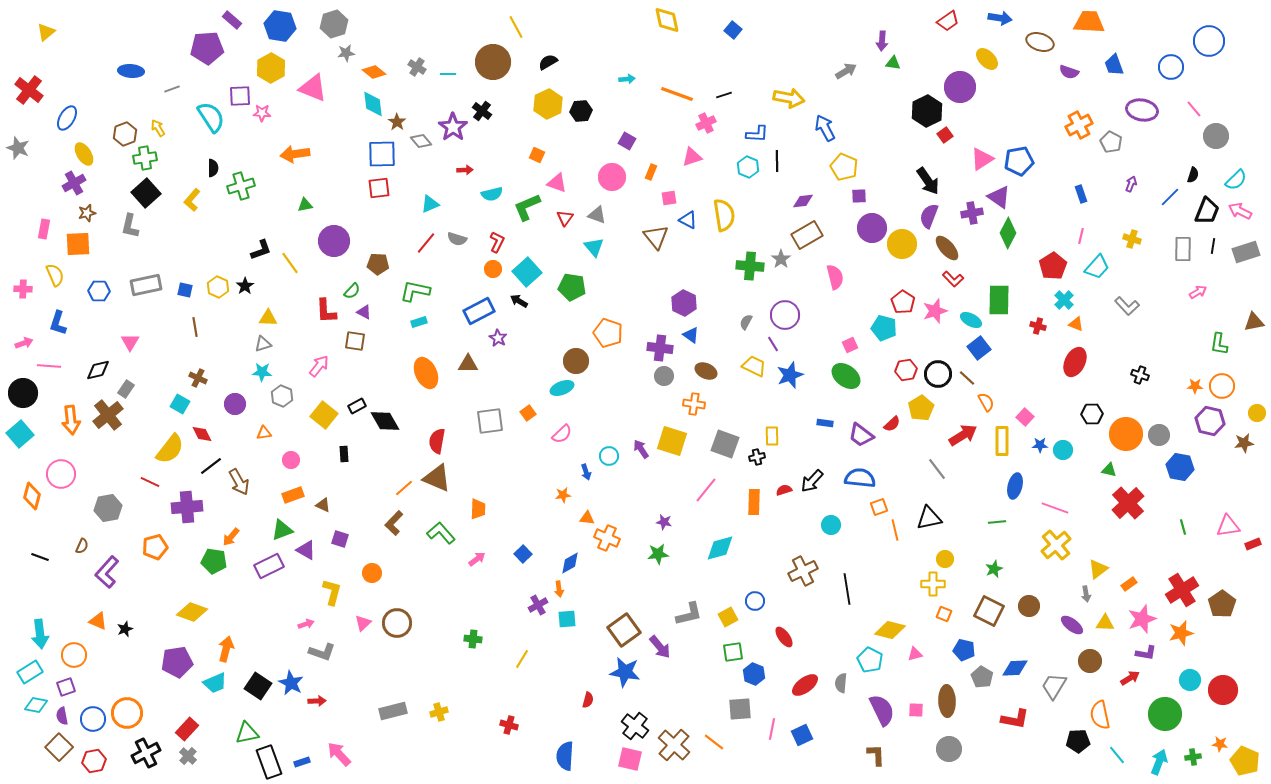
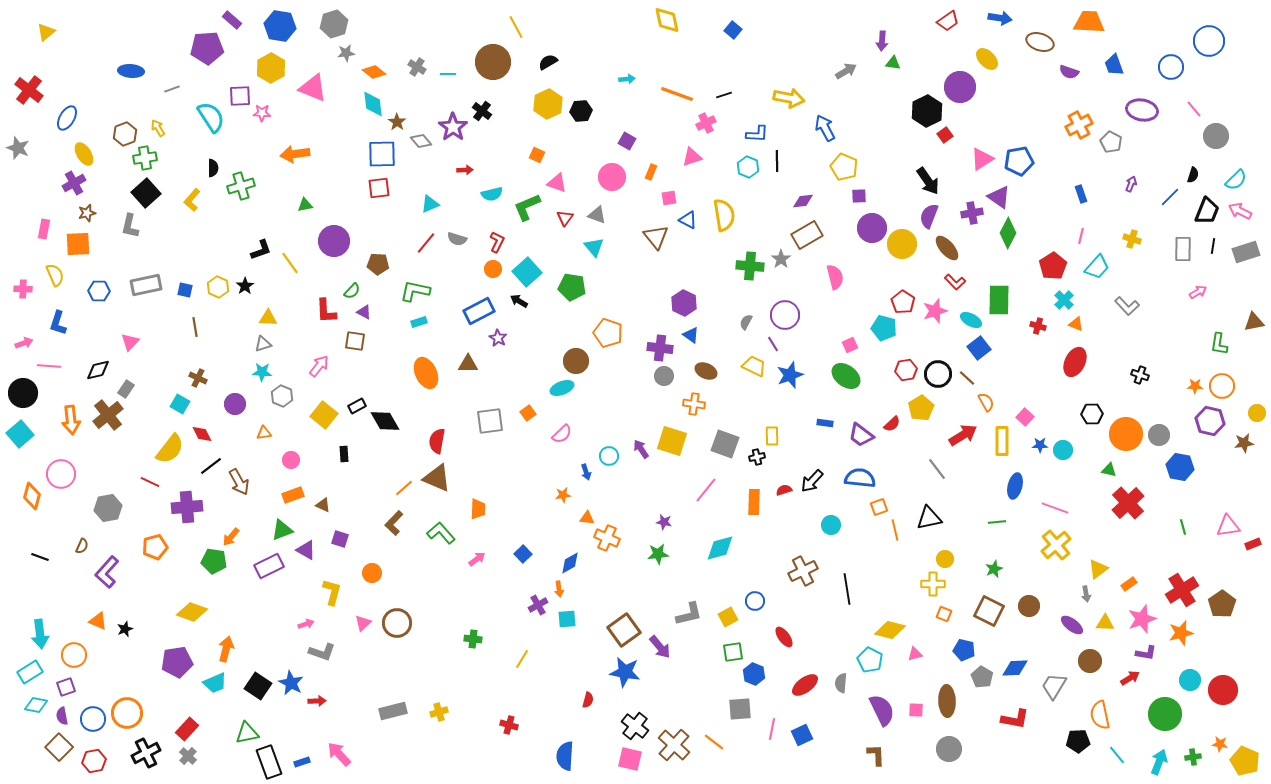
red L-shape at (953, 279): moved 2 px right, 3 px down
pink triangle at (130, 342): rotated 12 degrees clockwise
